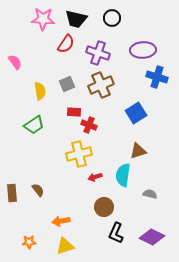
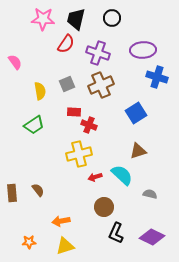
black trapezoid: rotated 90 degrees clockwise
cyan semicircle: moved 1 px left; rotated 125 degrees clockwise
